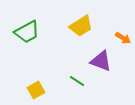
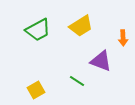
green trapezoid: moved 11 px right, 2 px up
orange arrow: rotated 56 degrees clockwise
